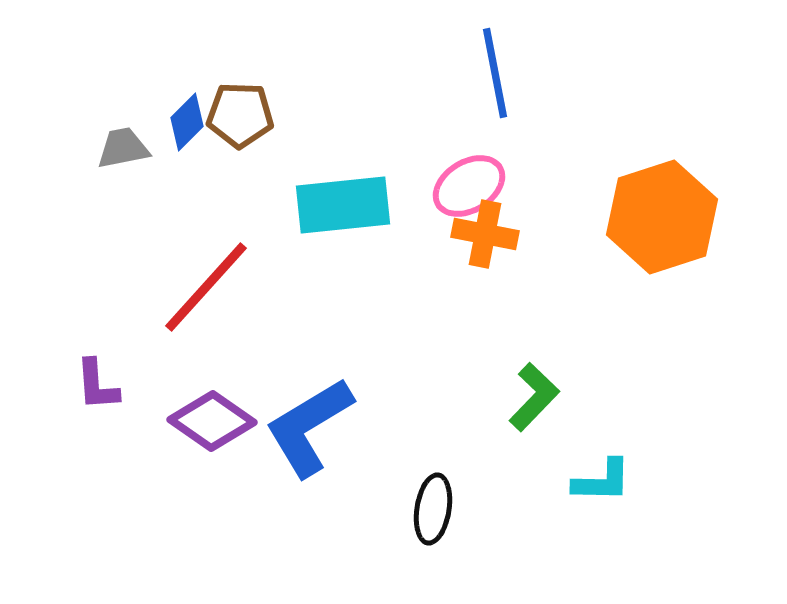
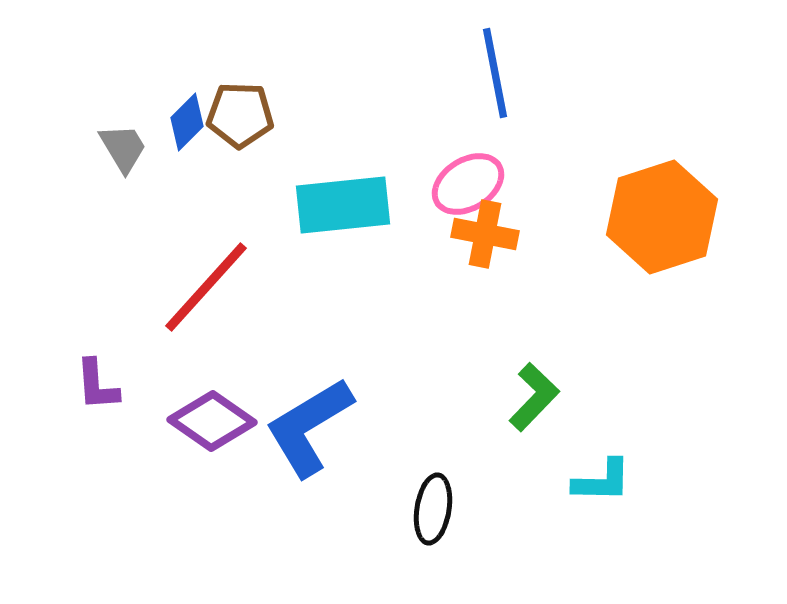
gray trapezoid: rotated 70 degrees clockwise
pink ellipse: moved 1 px left, 2 px up
